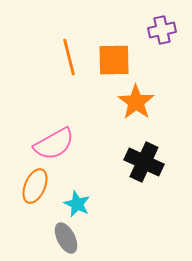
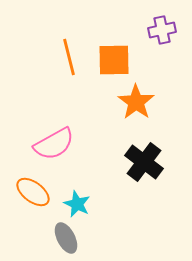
black cross: rotated 12 degrees clockwise
orange ellipse: moved 2 px left, 6 px down; rotated 76 degrees counterclockwise
